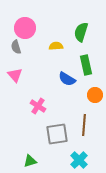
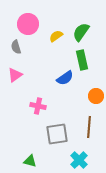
pink circle: moved 3 px right, 4 px up
green semicircle: rotated 18 degrees clockwise
yellow semicircle: moved 10 px up; rotated 32 degrees counterclockwise
green rectangle: moved 4 px left, 5 px up
pink triangle: rotated 35 degrees clockwise
blue semicircle: moved 2 px left, 1 px up; rotated 66 degrees counterclockwise
orange circle: moved 1 px right, 1 px down
pink cross: rotated 21 degrees counterclockwise
brown line: moved 5 px right, 2 px down
green triangle: rotated 32 degrees clockwise
